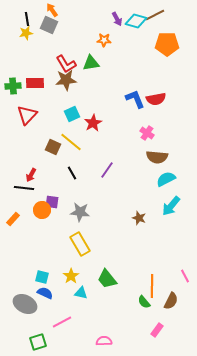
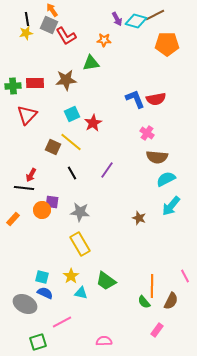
red L-shape at (66, 64): moved 28 px up
green trapezoid at (107, 279): moved 1 px left, 2 px down; rotated 15 degrees counterclockwise
